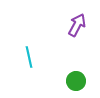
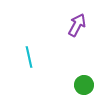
green circle: moved 8 px right, 4 px down
